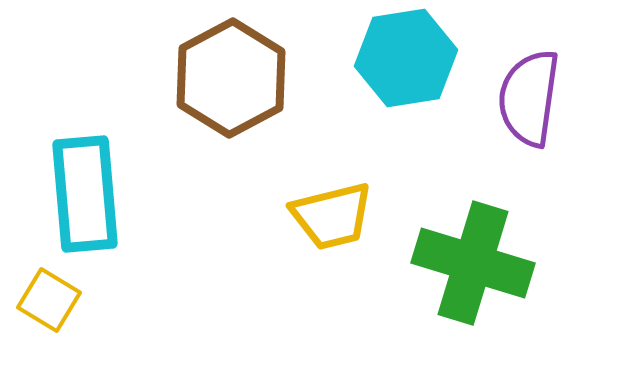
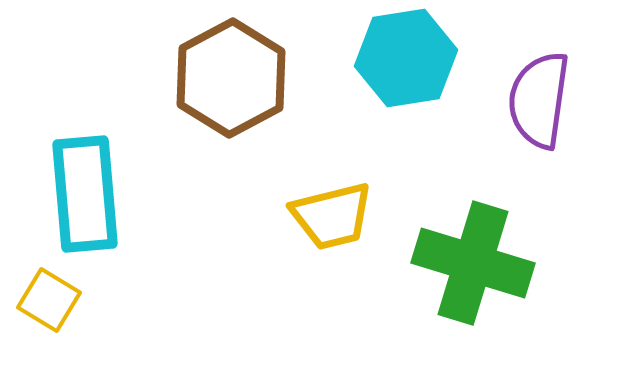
purple semicircle: moved 10 px right, 2 px down
